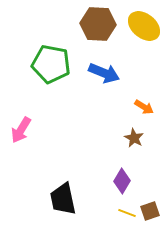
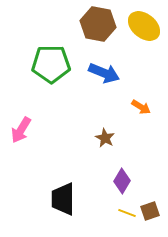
brown hexagon: rotated 8 degrees clockwise
green pentagon: rotated 12 degrees counterclockwise
orange arrow: moved 3 px left
brown star: moved 29 px left
black trapezoid: rotated 12 degrees clockwise
